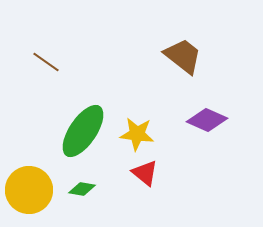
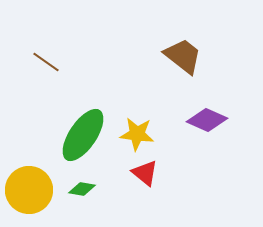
green ellipse: moved 4 px down
